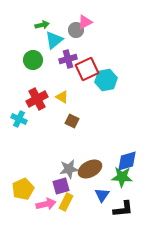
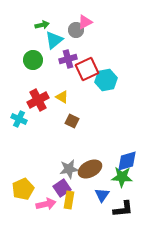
red cross: moved 1 px right, 1 px down
purple square: moved 1 px right, 2 px down; rotated 18 degrees counterclockwise
yellow rectangle: moved 3 px right, 2 px up; rotated 18 degrees counterclockwise
